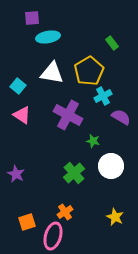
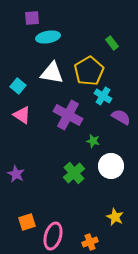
cyan cross: rotated 30 degrees counterclockwise
orange cross: moved 25 px right, 30 px down; rotated 14 degrees clockwise
